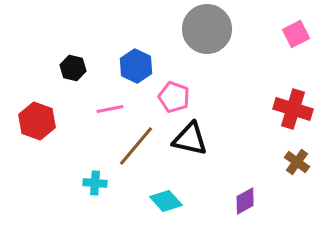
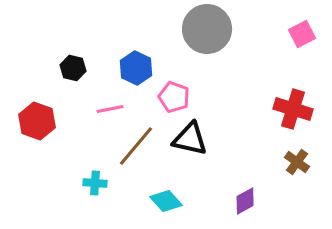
pink square: moved 6 px right
blue hexagon: moved 2 px down
